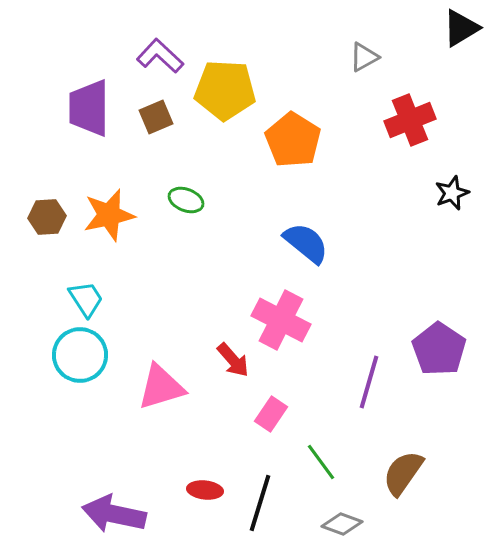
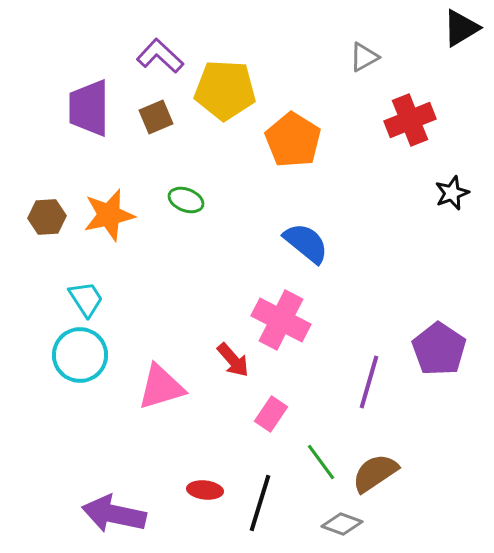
brown semicircle: moved 28 px left; rotated 21 degrees clockwise
